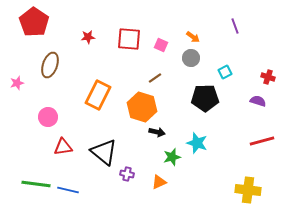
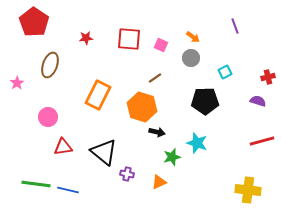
red star: moved 2 px left, 1 px down
red cross: rotated 32 degrees counterclockwise
pink star: rotated 16 degrees counterclockwise
black pentagon: moved 3 px down
